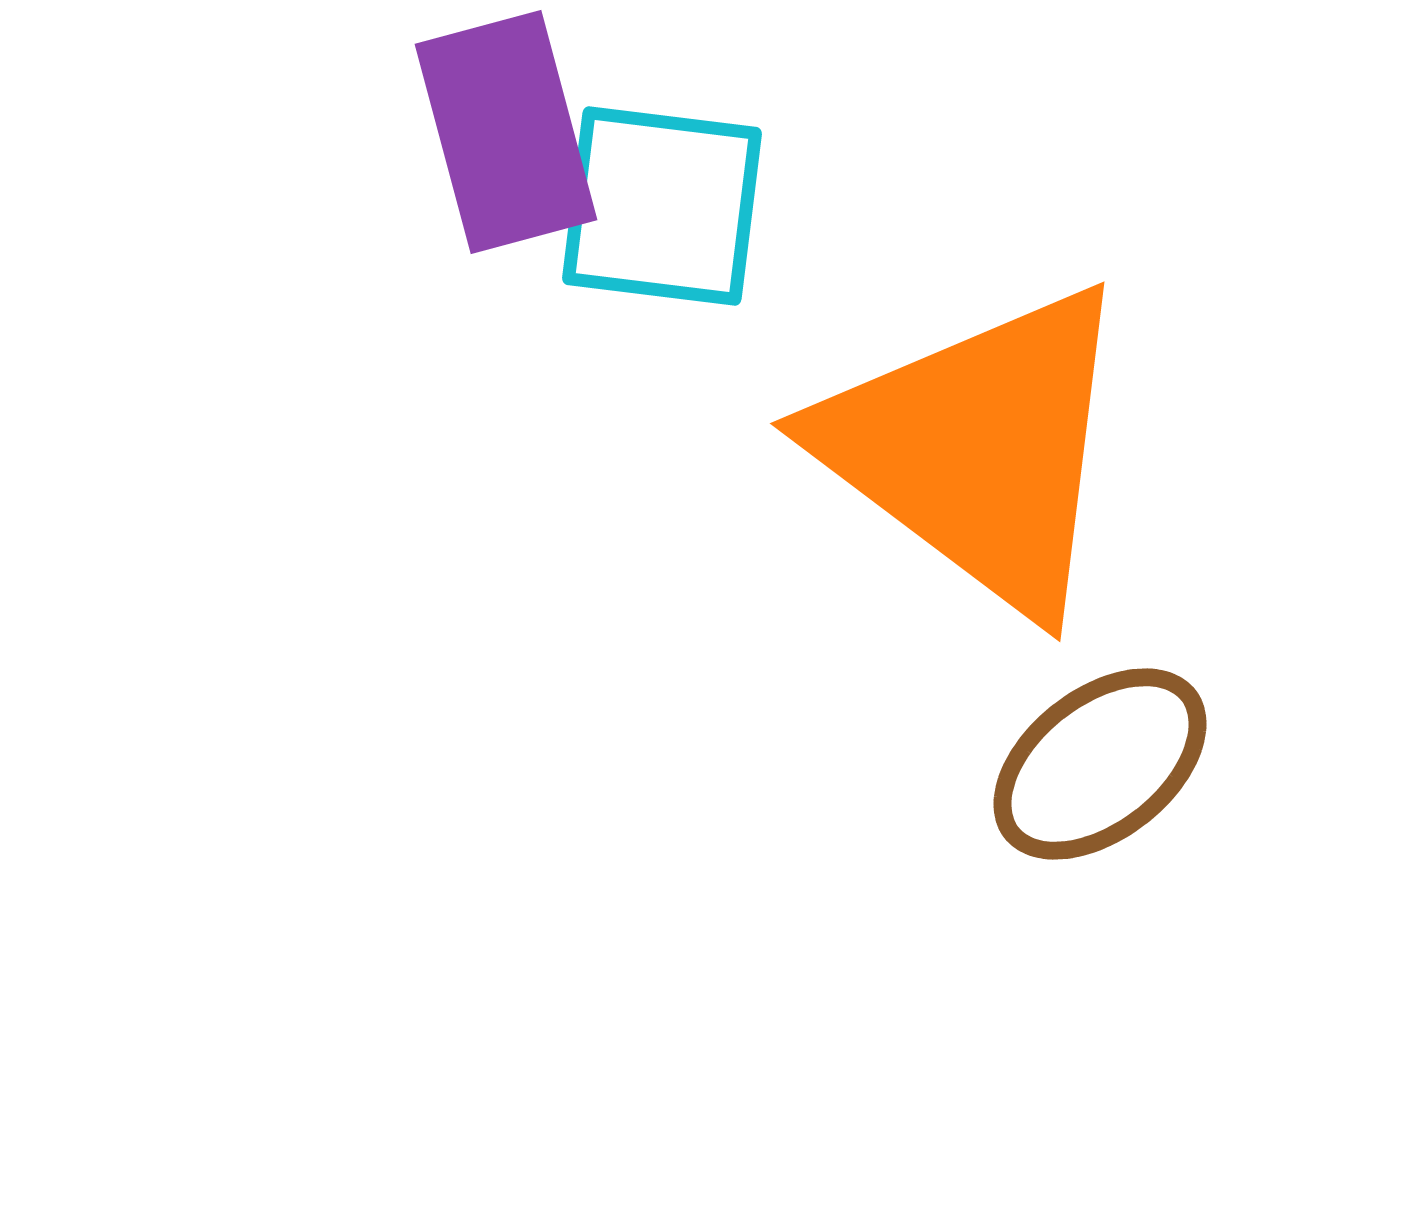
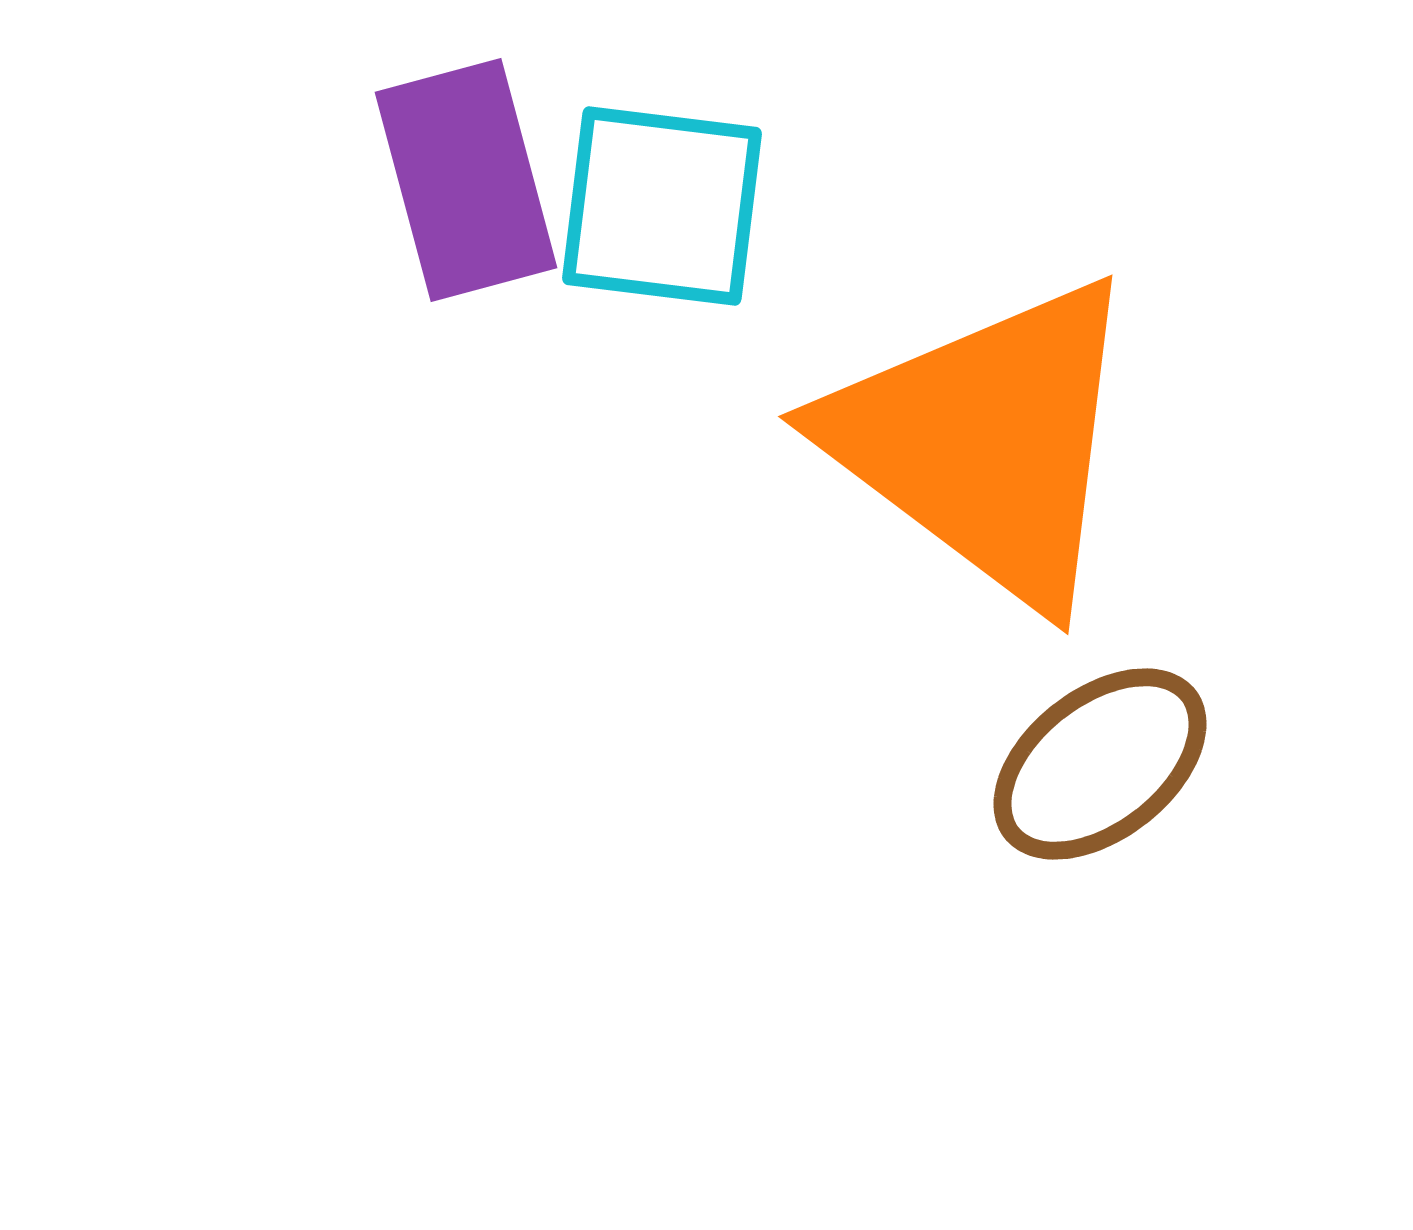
purple rectangle: moved 40 px left, 48 px down
orange triangle: moved 8 px right, 7 px up
